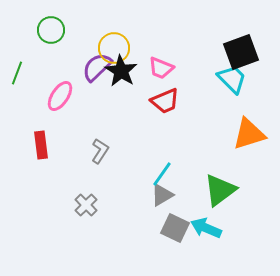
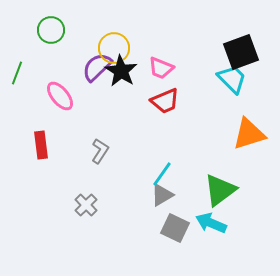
pink ellipse: rotated 72 degrees counterclockwise
cyan arrow: moved 5 px right, 5 px up
